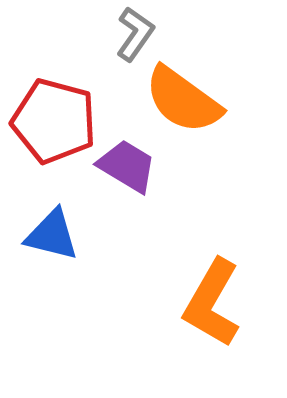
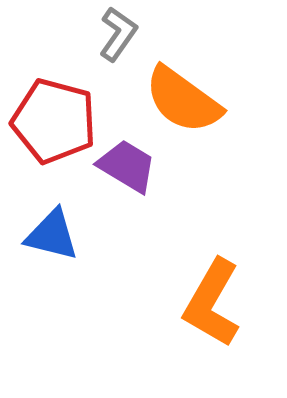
gray L-shape: moved 17 px left
